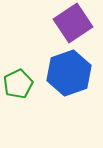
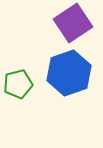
green pentagon: rotated 12 degrees clockwise
